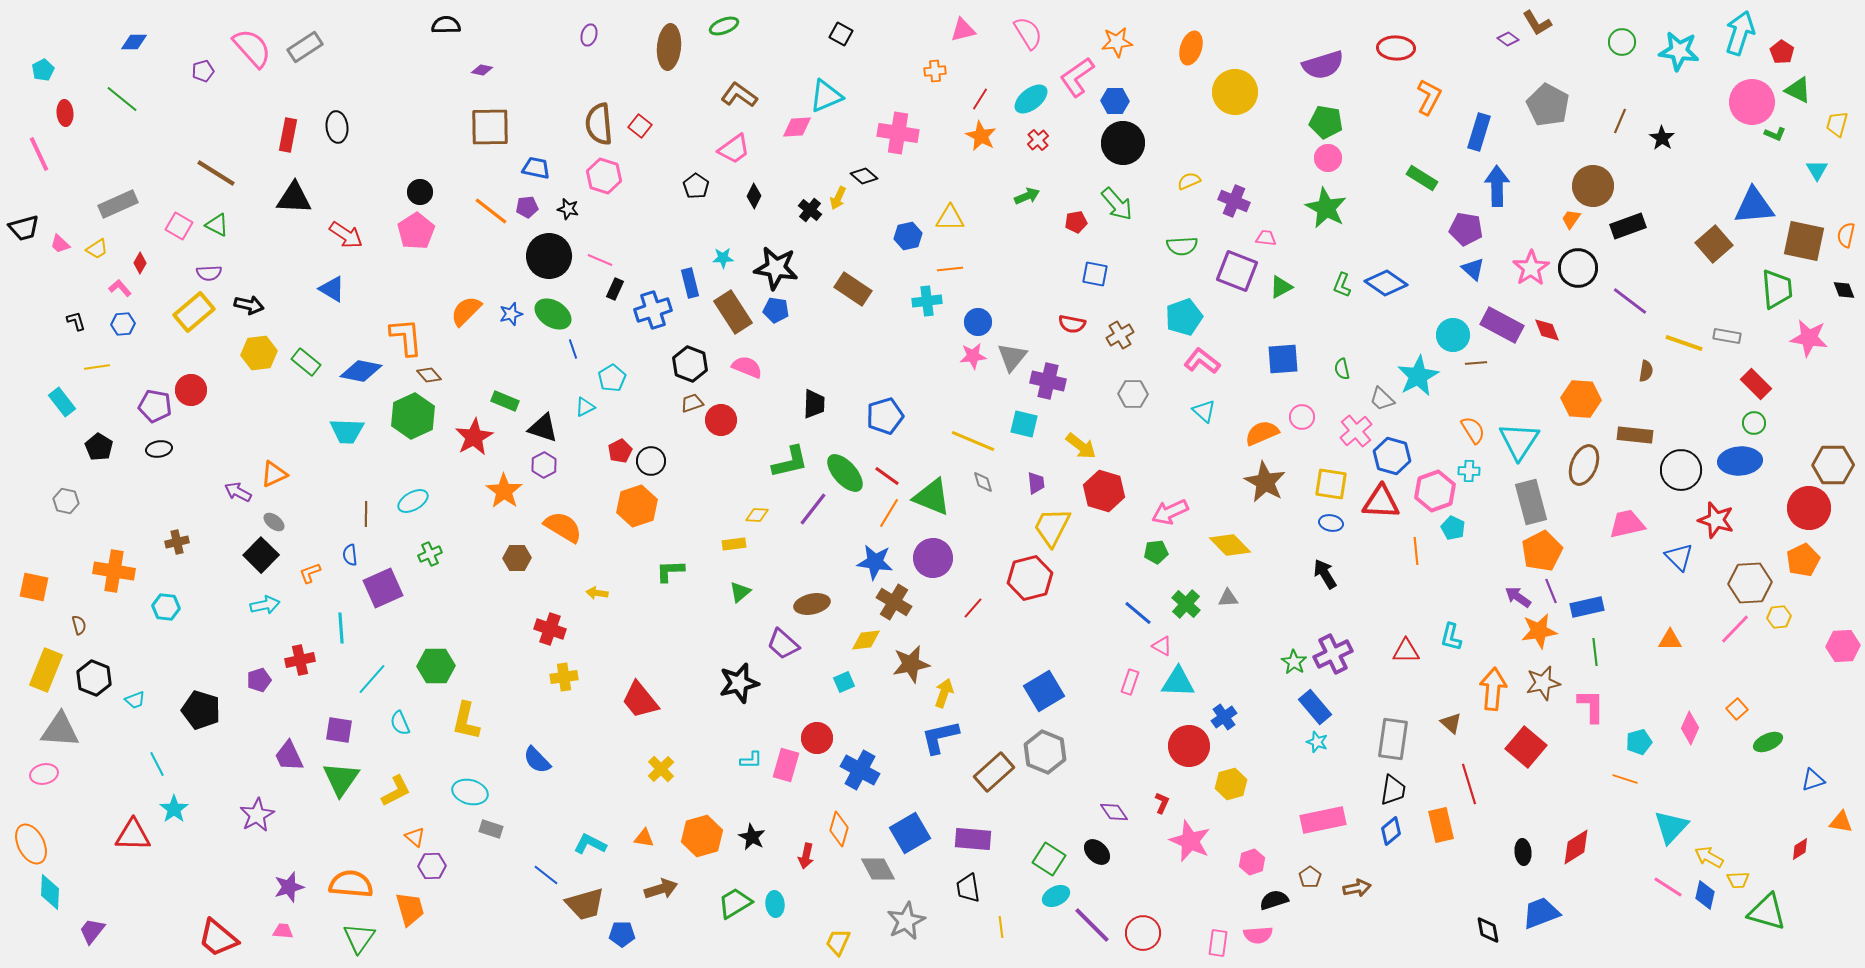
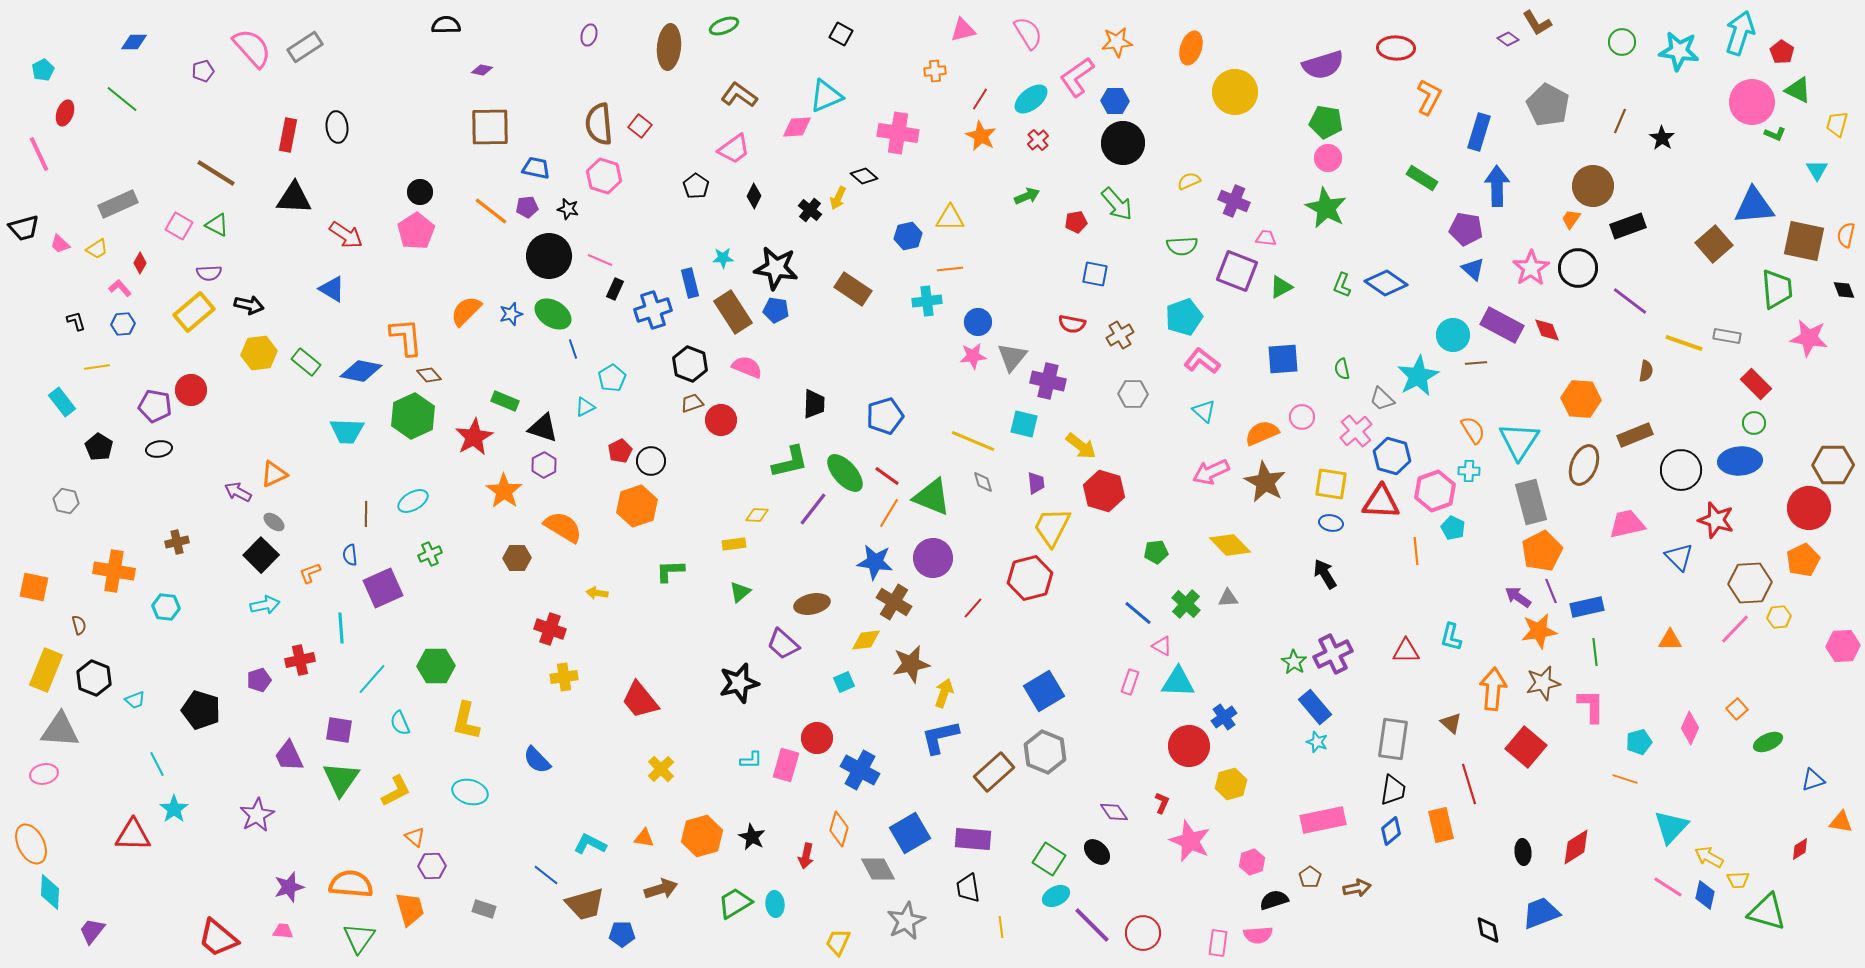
red ellipse at (65, 113): rotated 25 degrees clockwise
brown rectangle at (1635, 435): rotated 28 degrees counterclockwise
pink arrow at (1170, 512): moved 41 px right, 40 px up
gray rectangle at (491, 829): moved 7 px left, 80 px down
